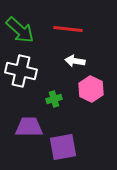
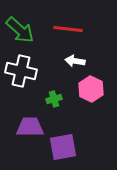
purple trapezoid: moved 1 px right
